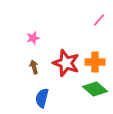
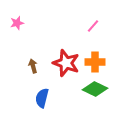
pink line: moved 6 px left, 6 px down
pink star: moved 16 px left, 15 px up
brown arrow: moved 1 px left, 1 px up
green diamond: rotated 15 degrees counterclockwise
